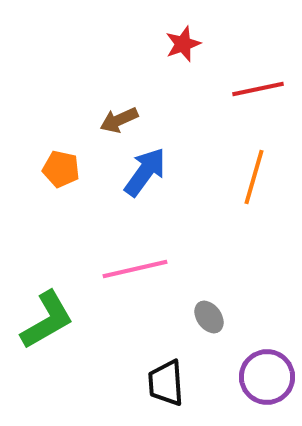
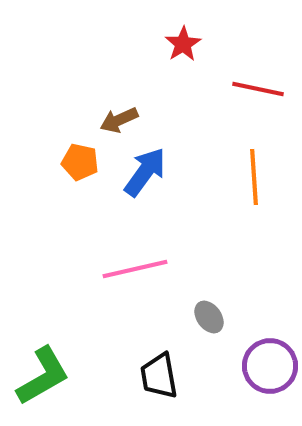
red star: rotated 12 degrees counterclockwise
red line: rotated 24 degrees clockwise
orange pentagon: moved 19 px right, 7 px up
orange line: rotated 20 degrees counterclockwise
green L-shape: moved 4 px left, 56 px down
purple circle: moved 3 px right, 11 px up
black trapezoid: moved 7 px left, 7 px up; rotated 6 degrees counterclockwise
